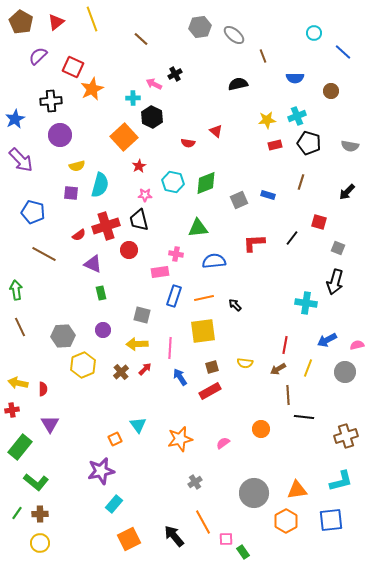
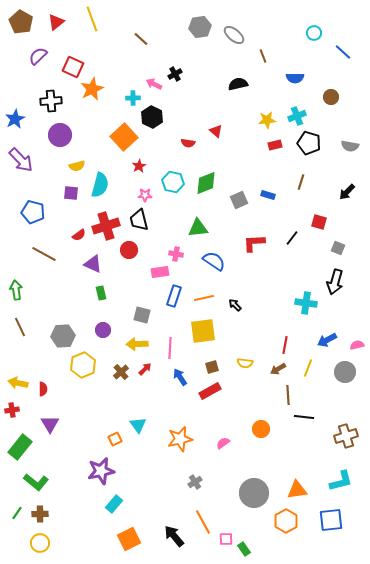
brown circle at (331, 91): moved 6 px down
blue semicircle at (214, 261): rotated 40 degrees clockwise
green rectangle at (243, 552): moved 1 px right, 3 px up
